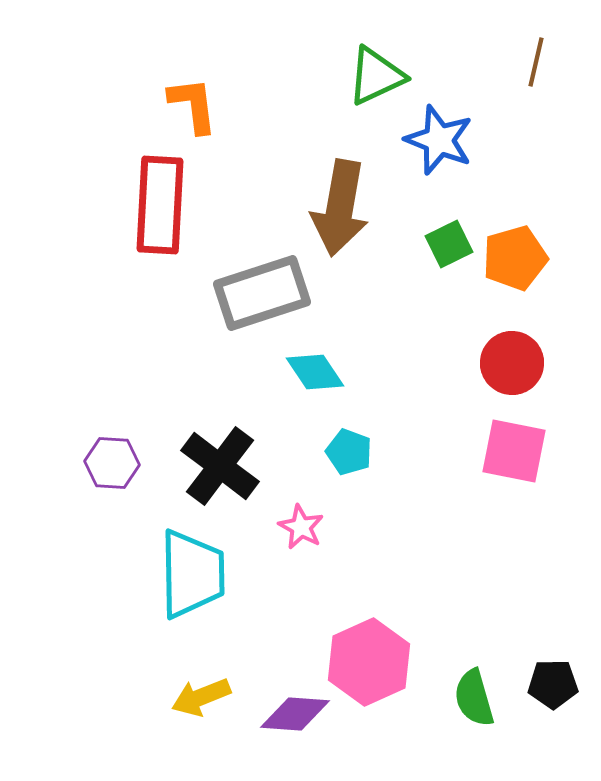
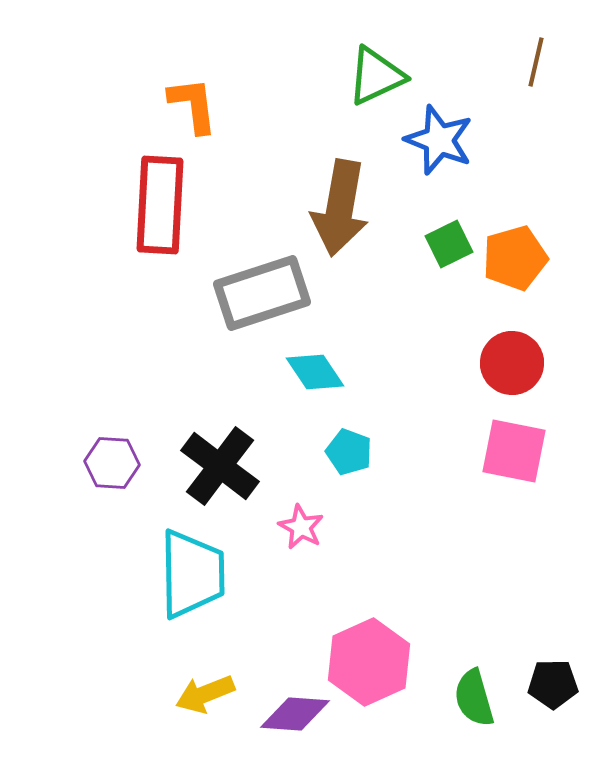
yellow arrow: moved 4 px right, 3 px up
